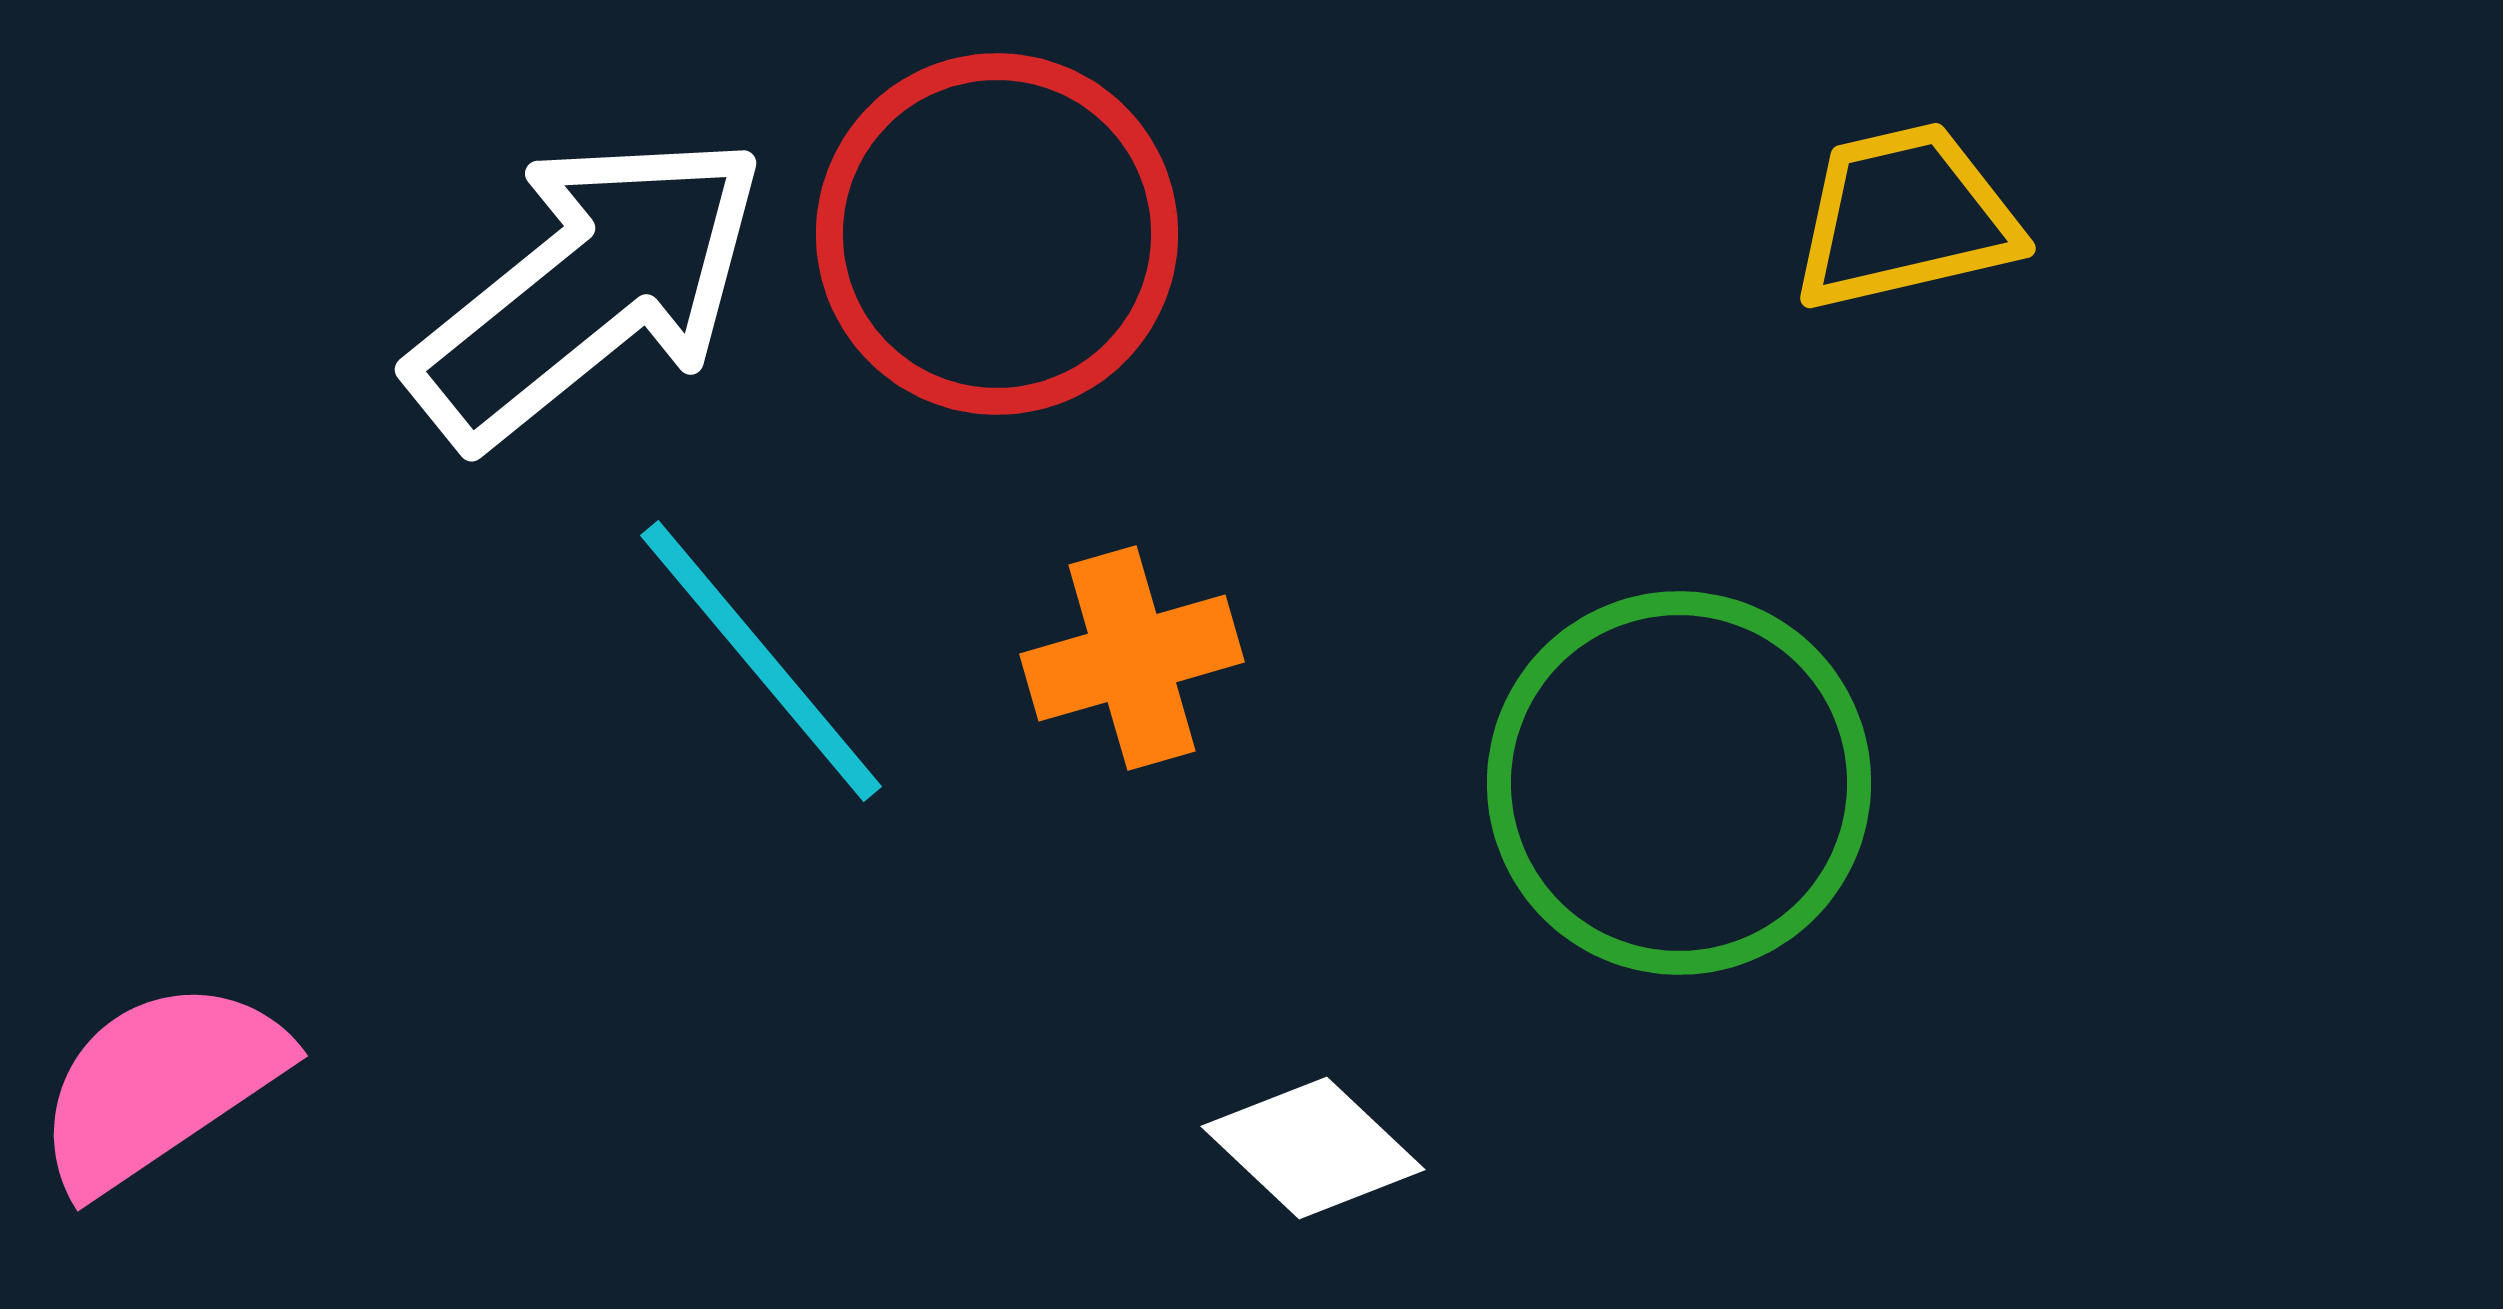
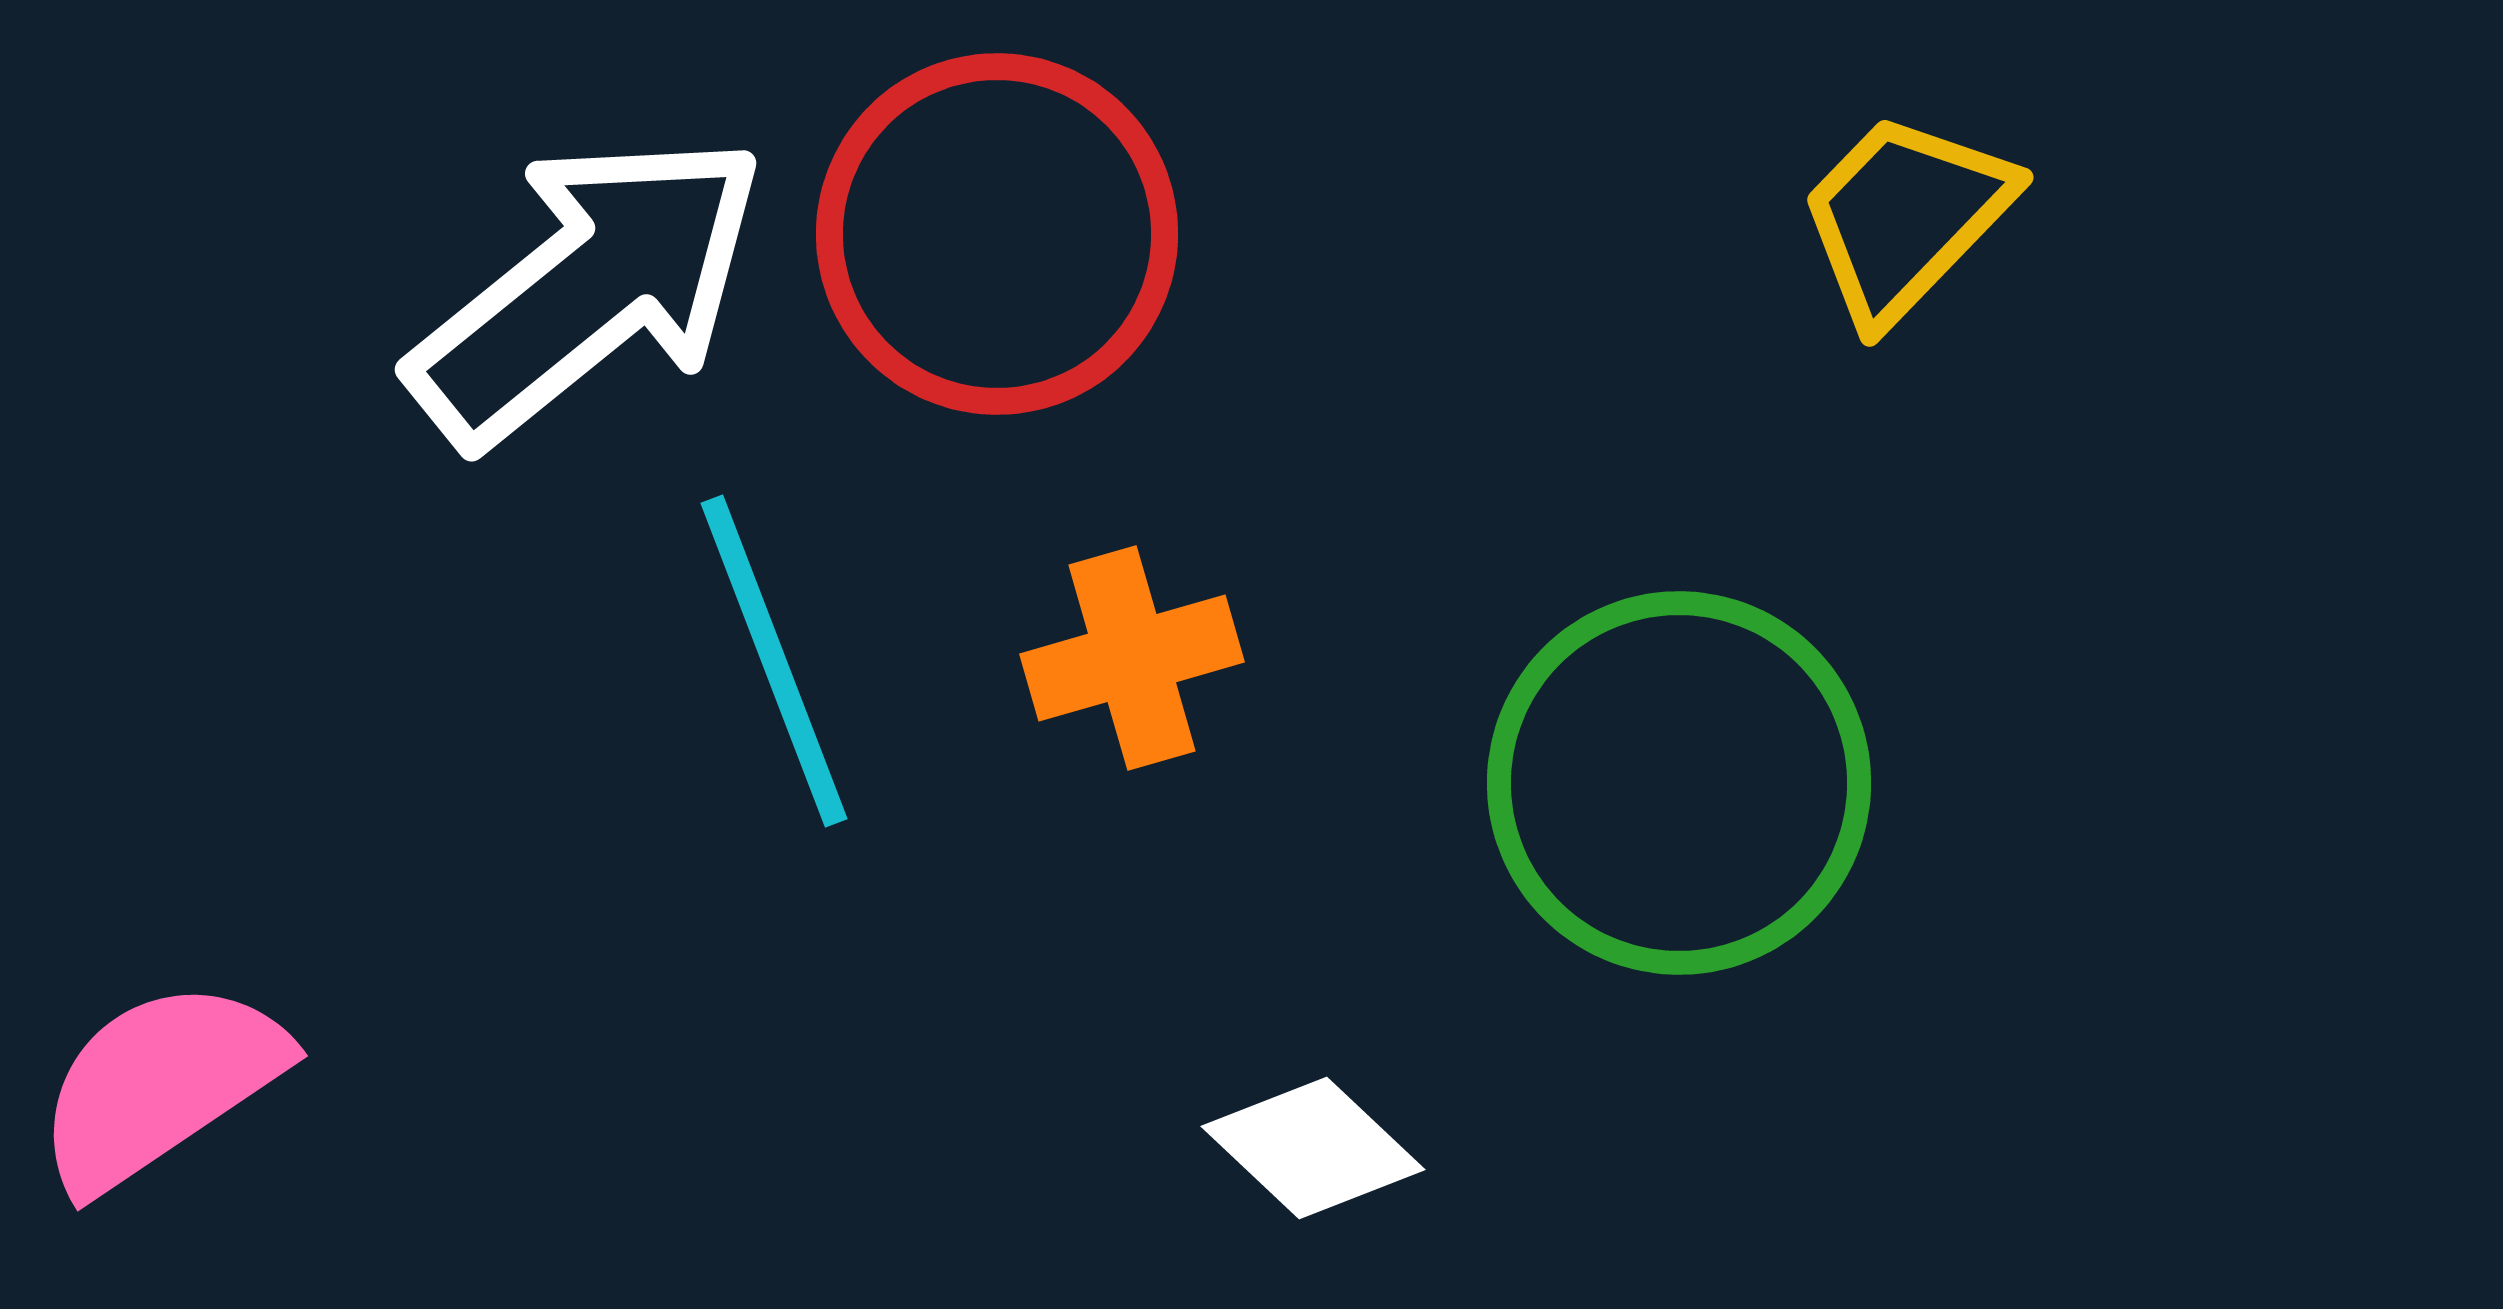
yellow trapezoid: rotated 33 degrees counterclockwise
cyan line: moved 13 px right; rotated 19 degrees clockwise
